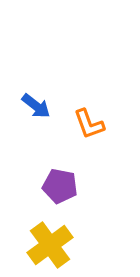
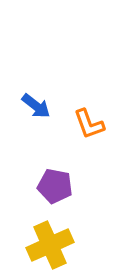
purple pentagon: moved 5 px left
yellow cross: rotated 12 degrees clockwise
